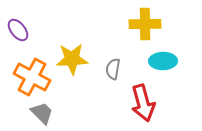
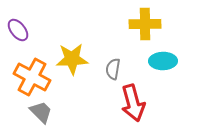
red arrow: moved 10 px left
gray trapezoid: moved 1 px left, 1 px up
